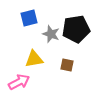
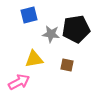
blue square: moved 3 px up
gray star: rotated 12 degrees counterclockwise
